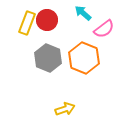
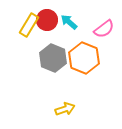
cyan arrow: moved 14 px left, 9 px down
yellow rectangle: moved 2 px right, 2 px down; rotated 10 degrees clockwise
gray hexagon: moved 5 px right
